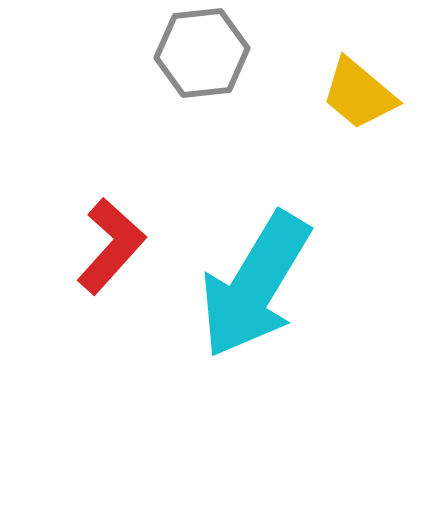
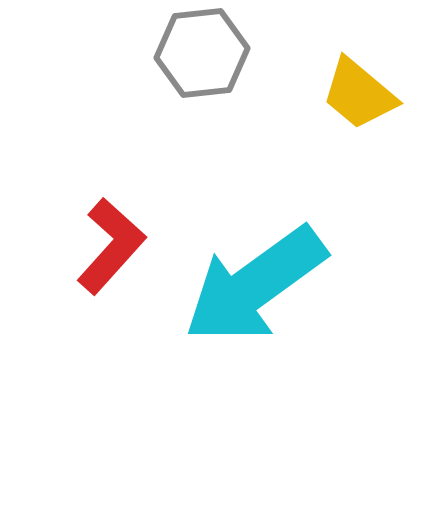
cyan arrow: rotated 23 degrees clockwise
